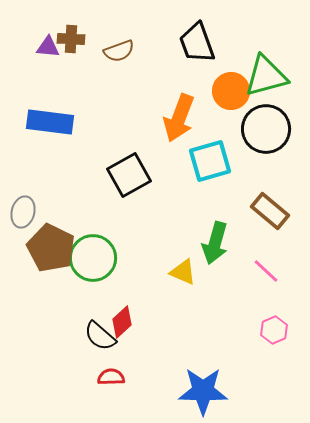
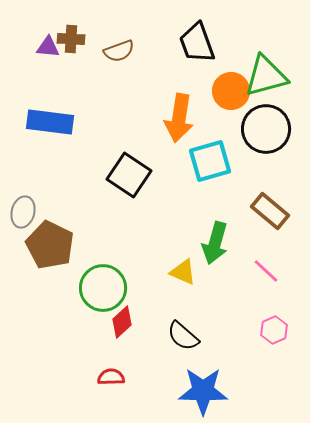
orange arrow: rotated 12 degrees counterclockwise
black square: rotated 27 degrees counterclockwise
brown pentagon: moved 1 px left, 3 px up
green circle: moved 10 px right, 30 px down
black semicircle: moved 83 px right
